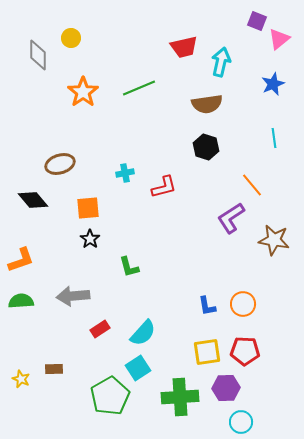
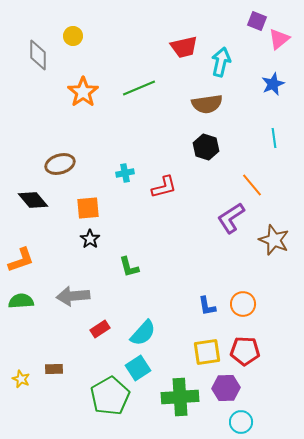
yellow circle: moved 2 px right, 2 px up
brown star: rotated 12 degrees clockwise
